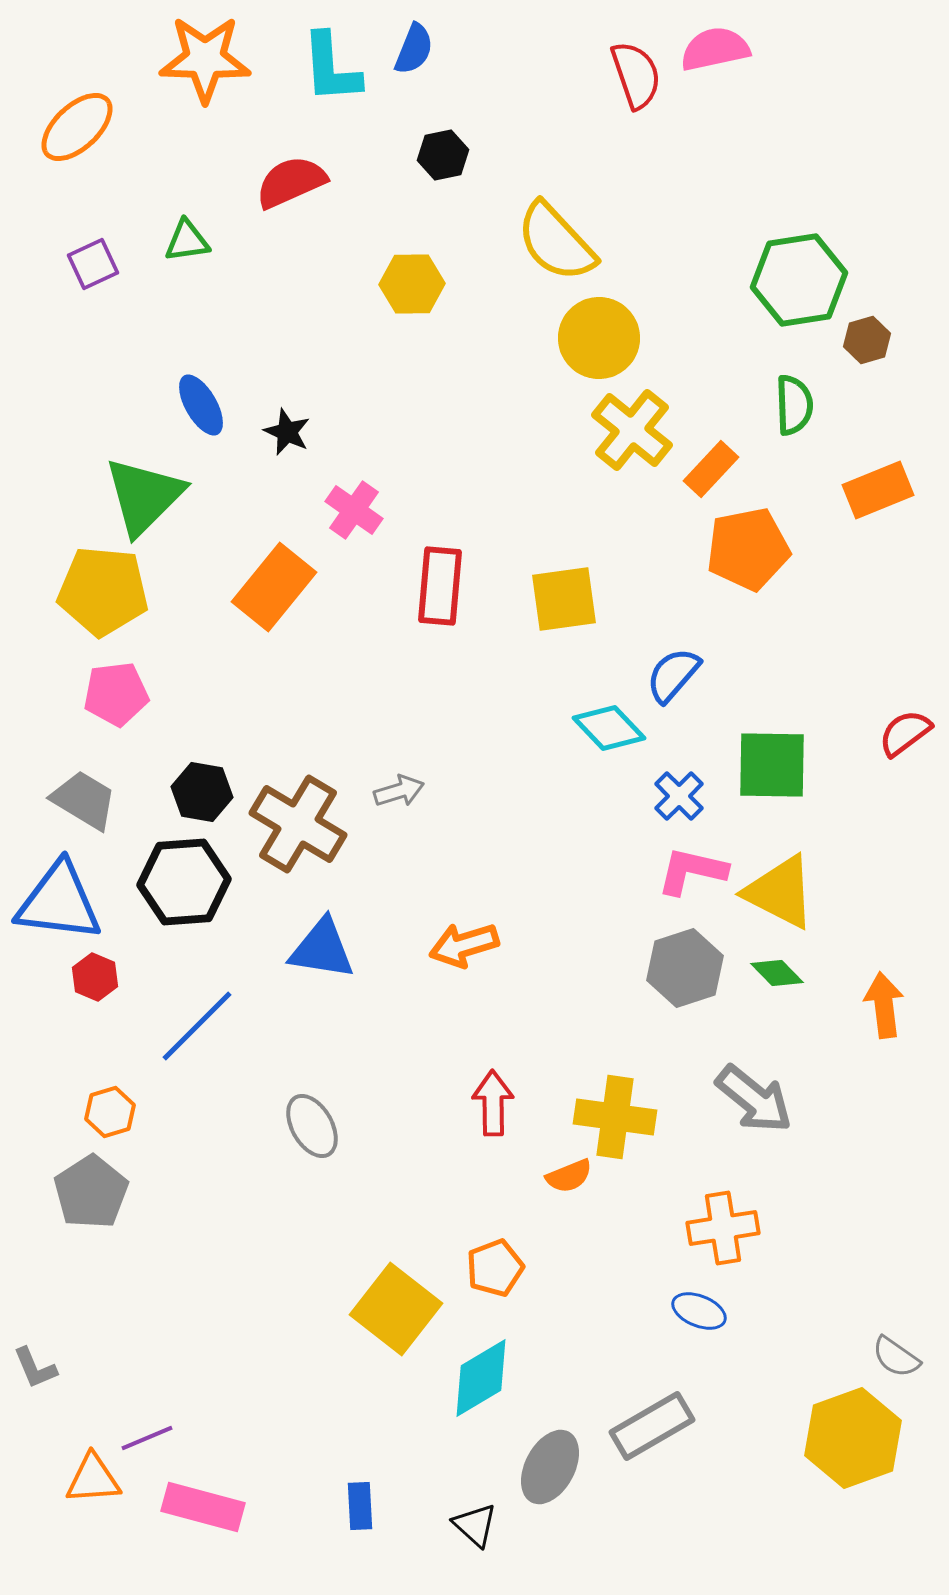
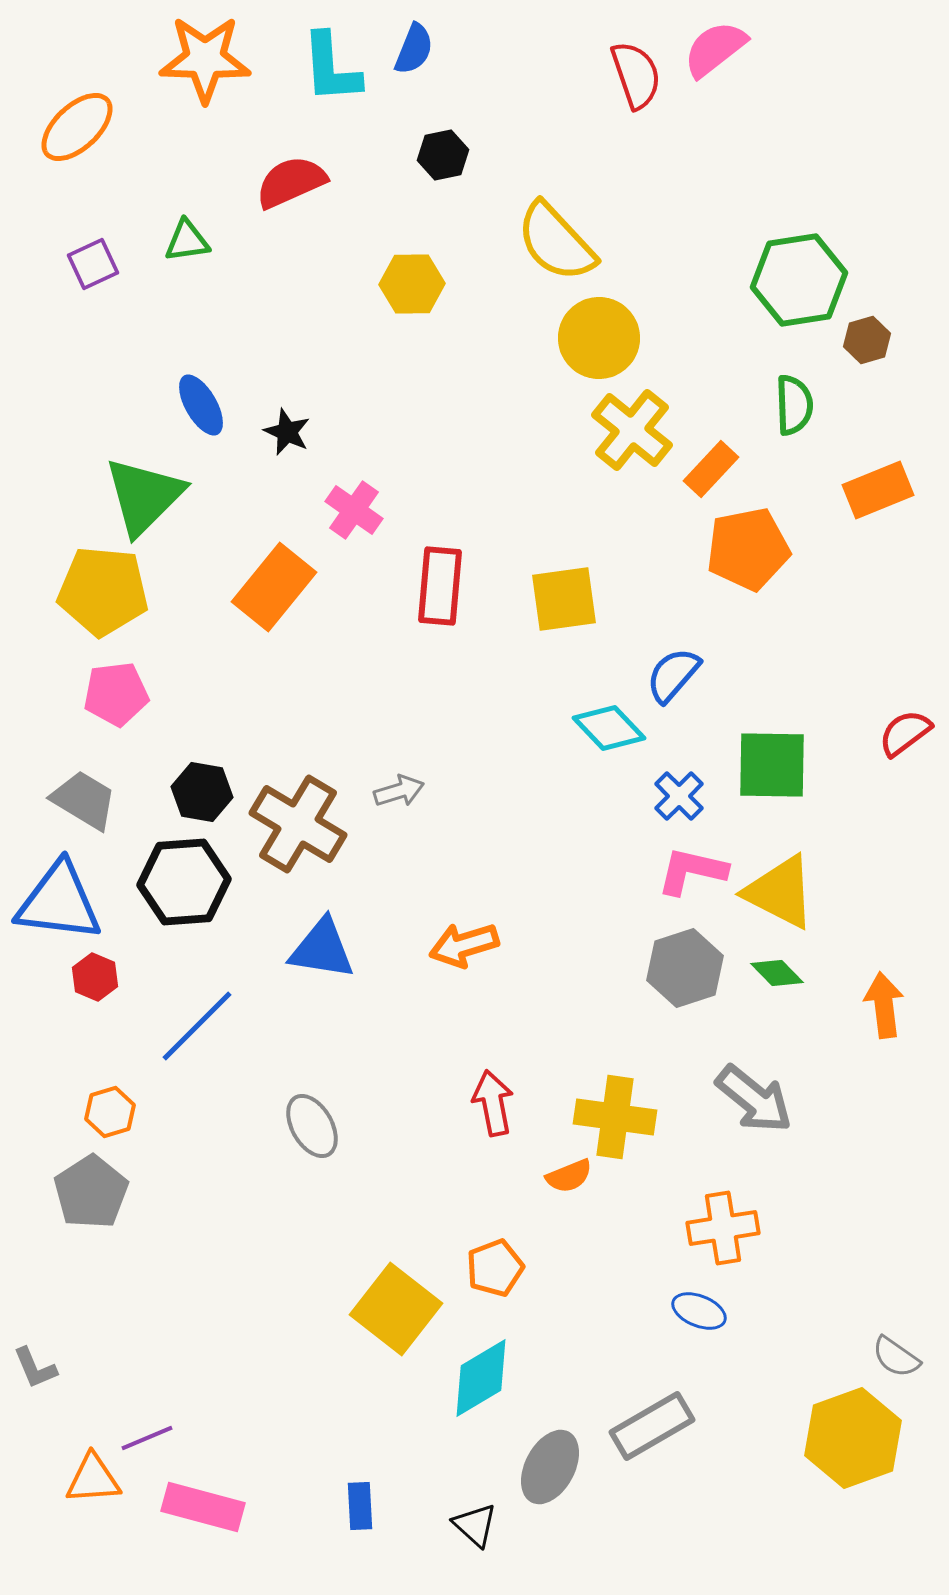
pink semicircle at (715, 49): rotated 26 degrees counterclockwise
red arrow at (493, 1103): rotated 10 degrees counterclockwise
